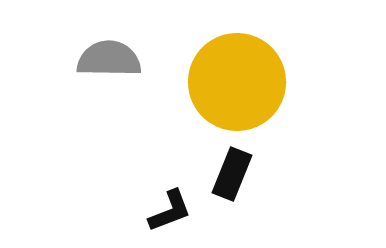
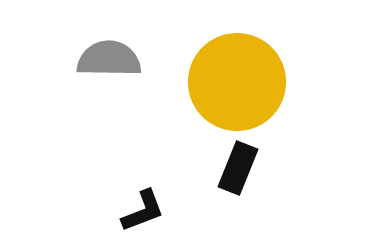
black rectangle: moved 6 px right, 6 px up
black L-shape: moved 27 px left
